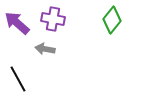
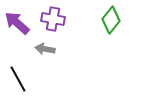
green diamond: moved 1 px left
